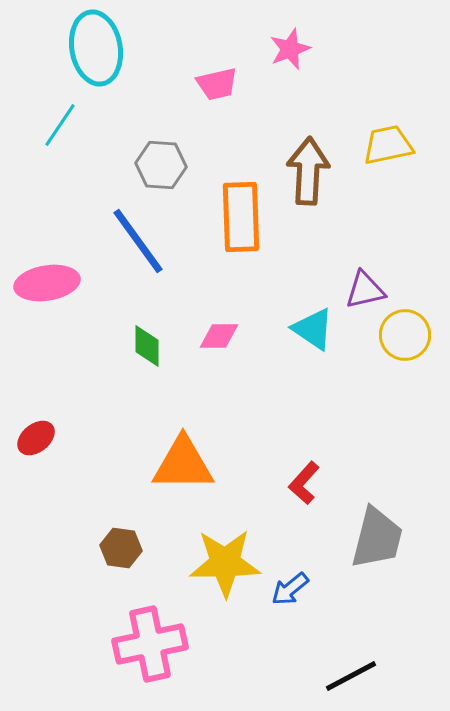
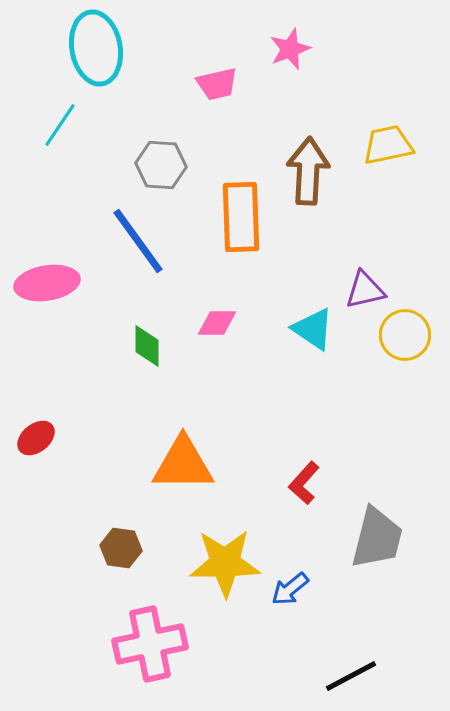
pink diamond: moved 2 px left, 13 px up
